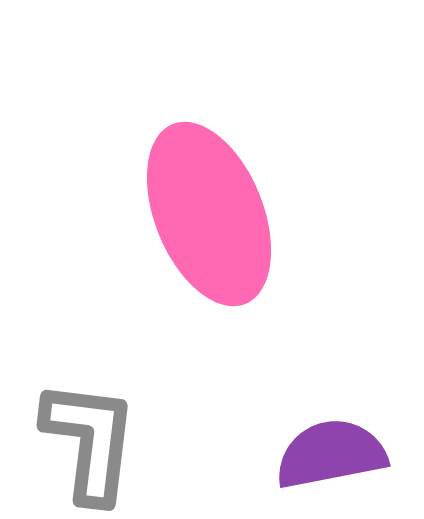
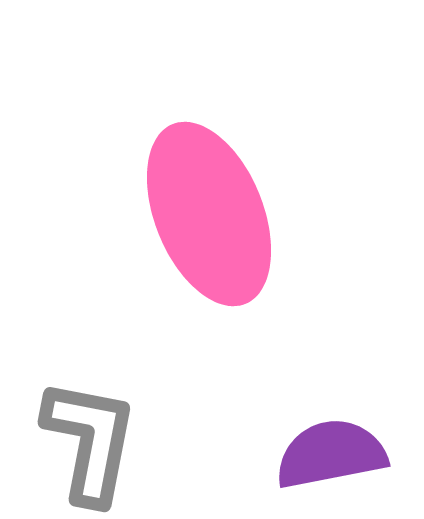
gray L-shape: rotated 4 degrees clockwise
